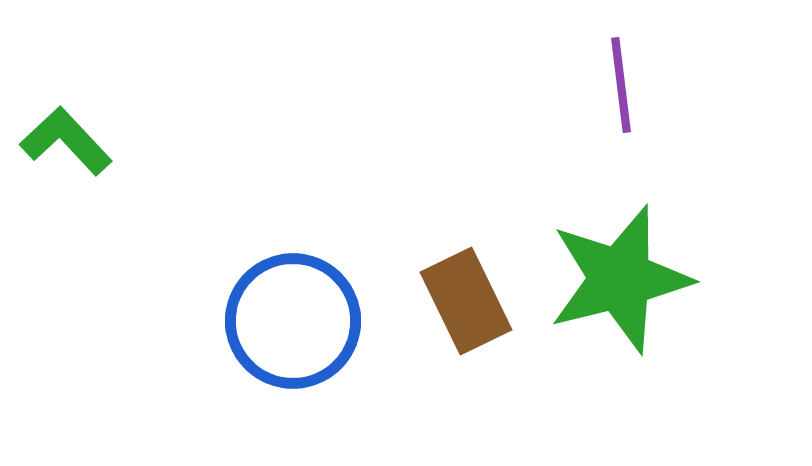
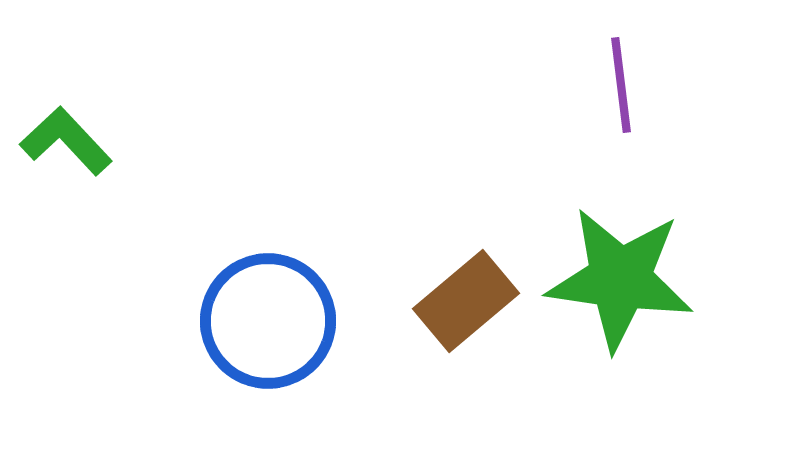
green star: rotated 22 degrees clockwise
brown rectangle: rotated 76 degrees clockwise
blue circle: moved 25 px left
